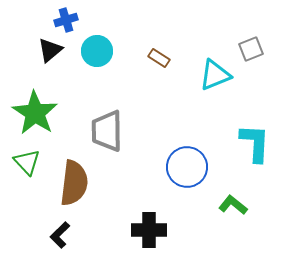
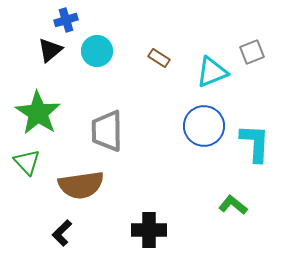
gray square: moved 1 px right, 3 px down
cyan triangle: moved 3 px left, 3 px up
green star: moved 3 px right
blue circle: moved 17 px right, 41 px up
brown semicircle: moved 7 px right, 2 px down; rotated 75 degrees clockwise
black L-shape: moved 2 px right, 2 px up
